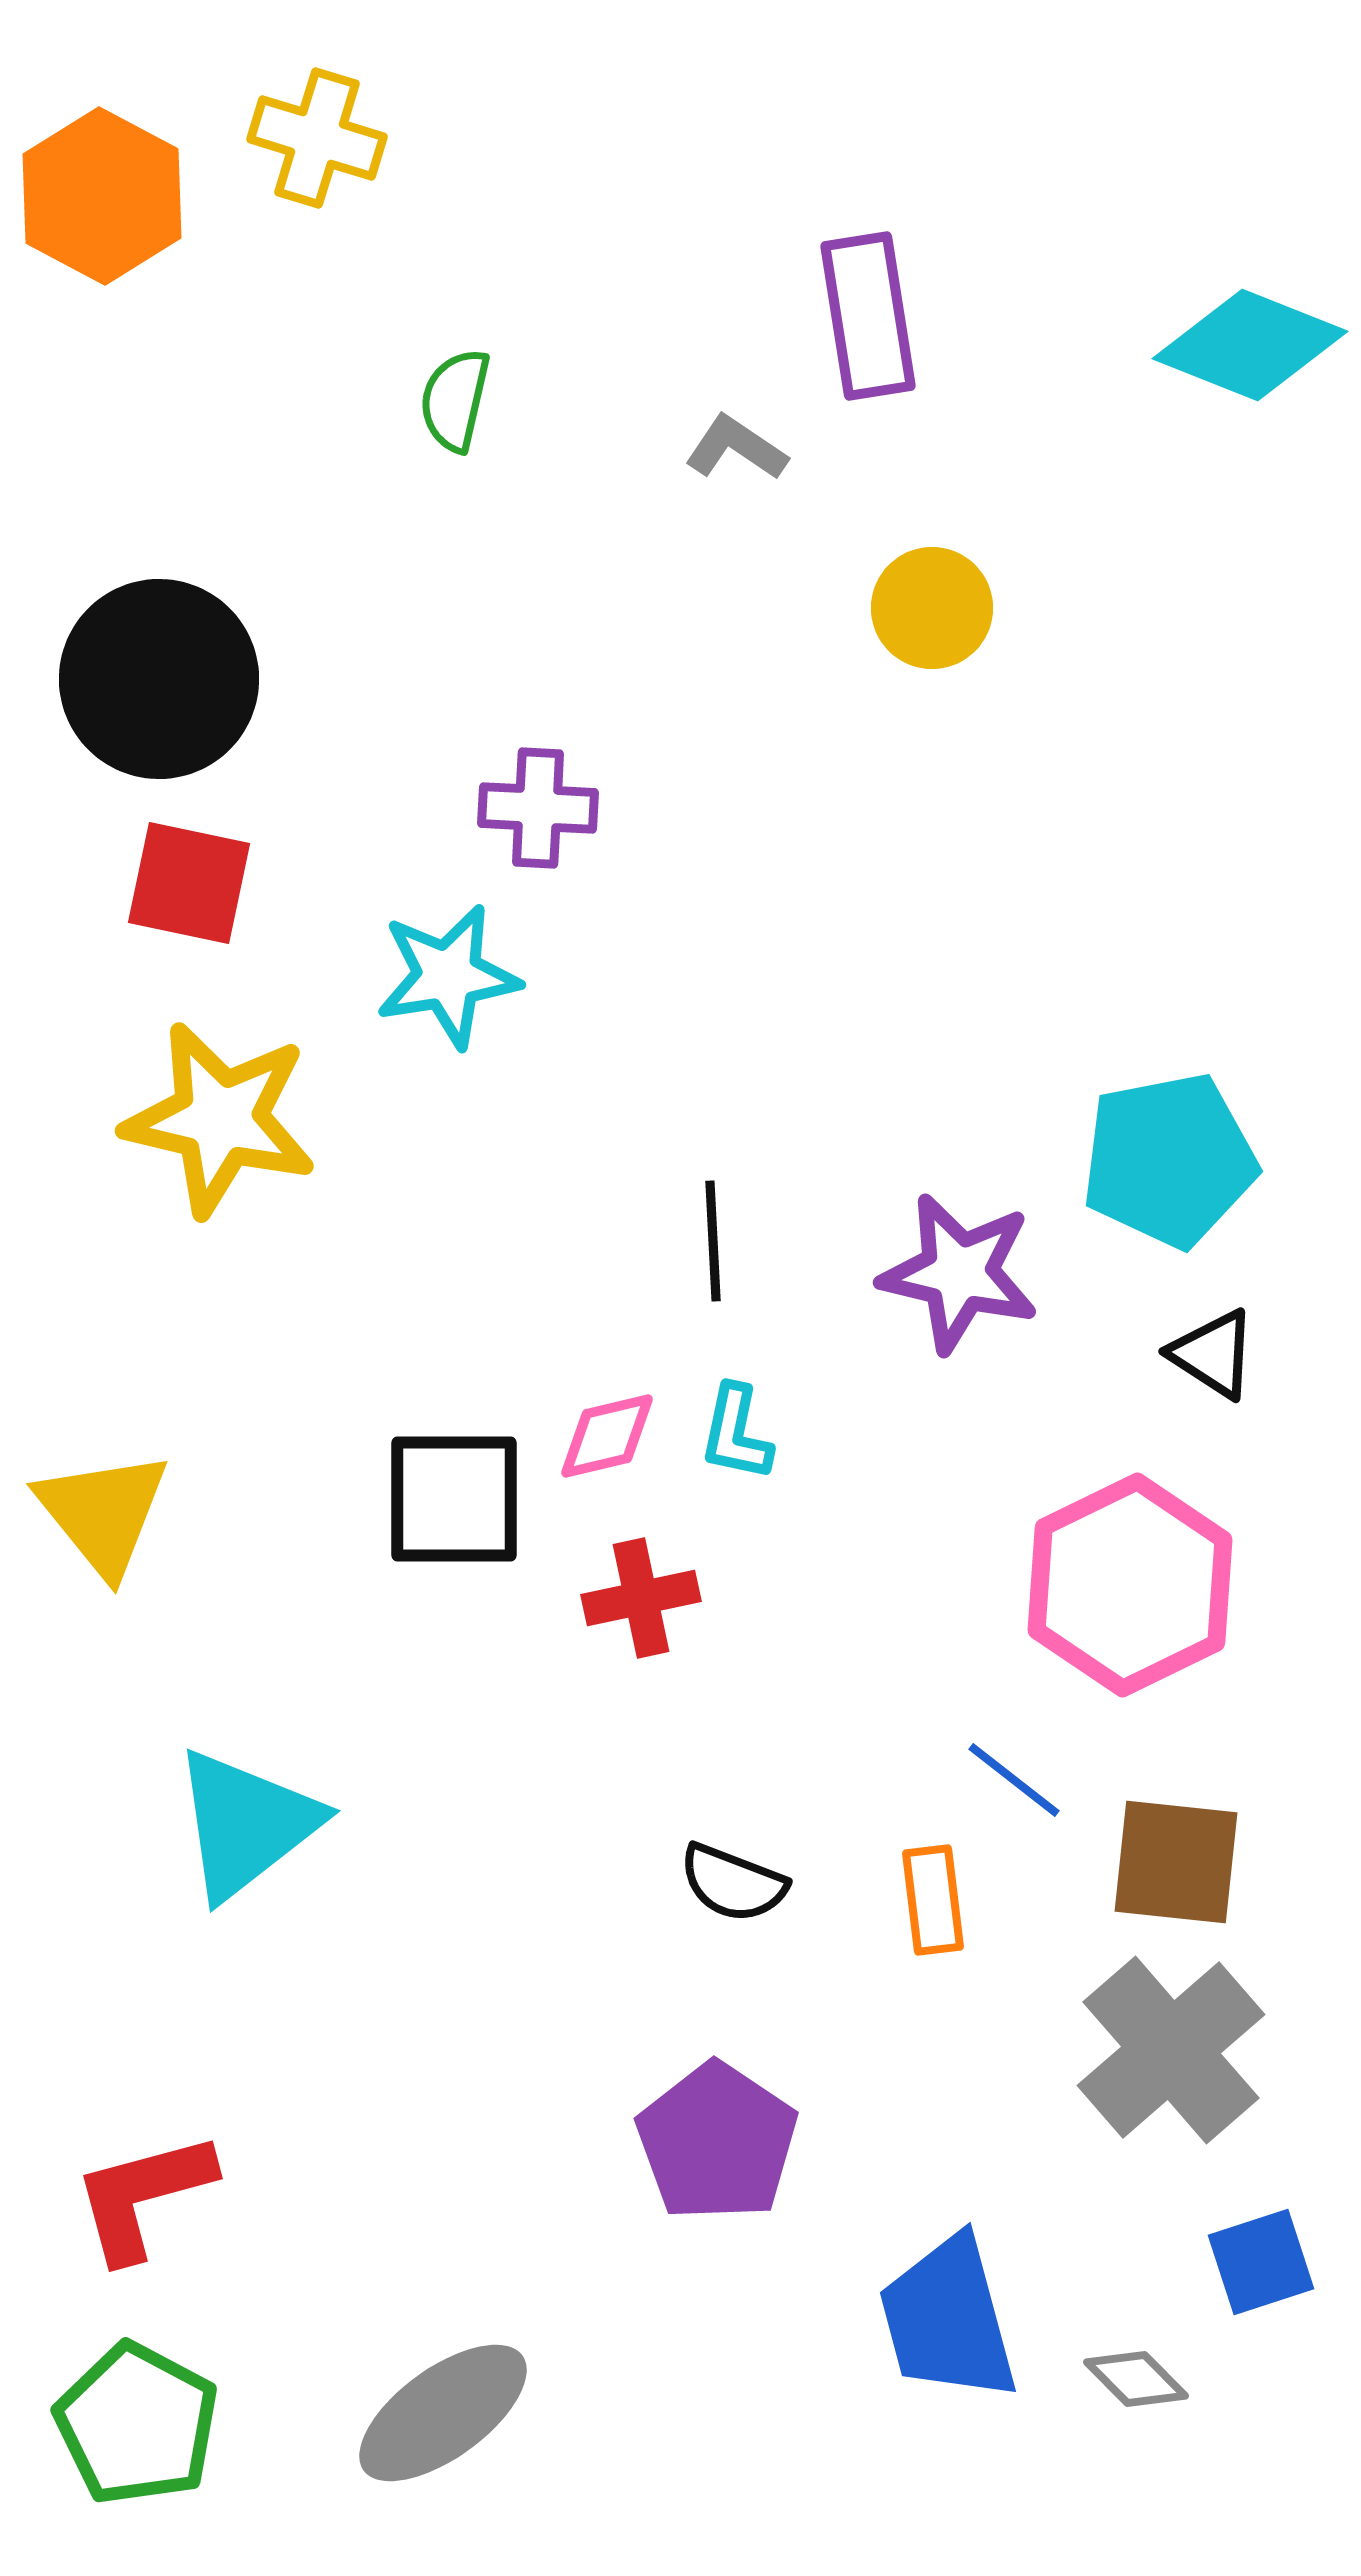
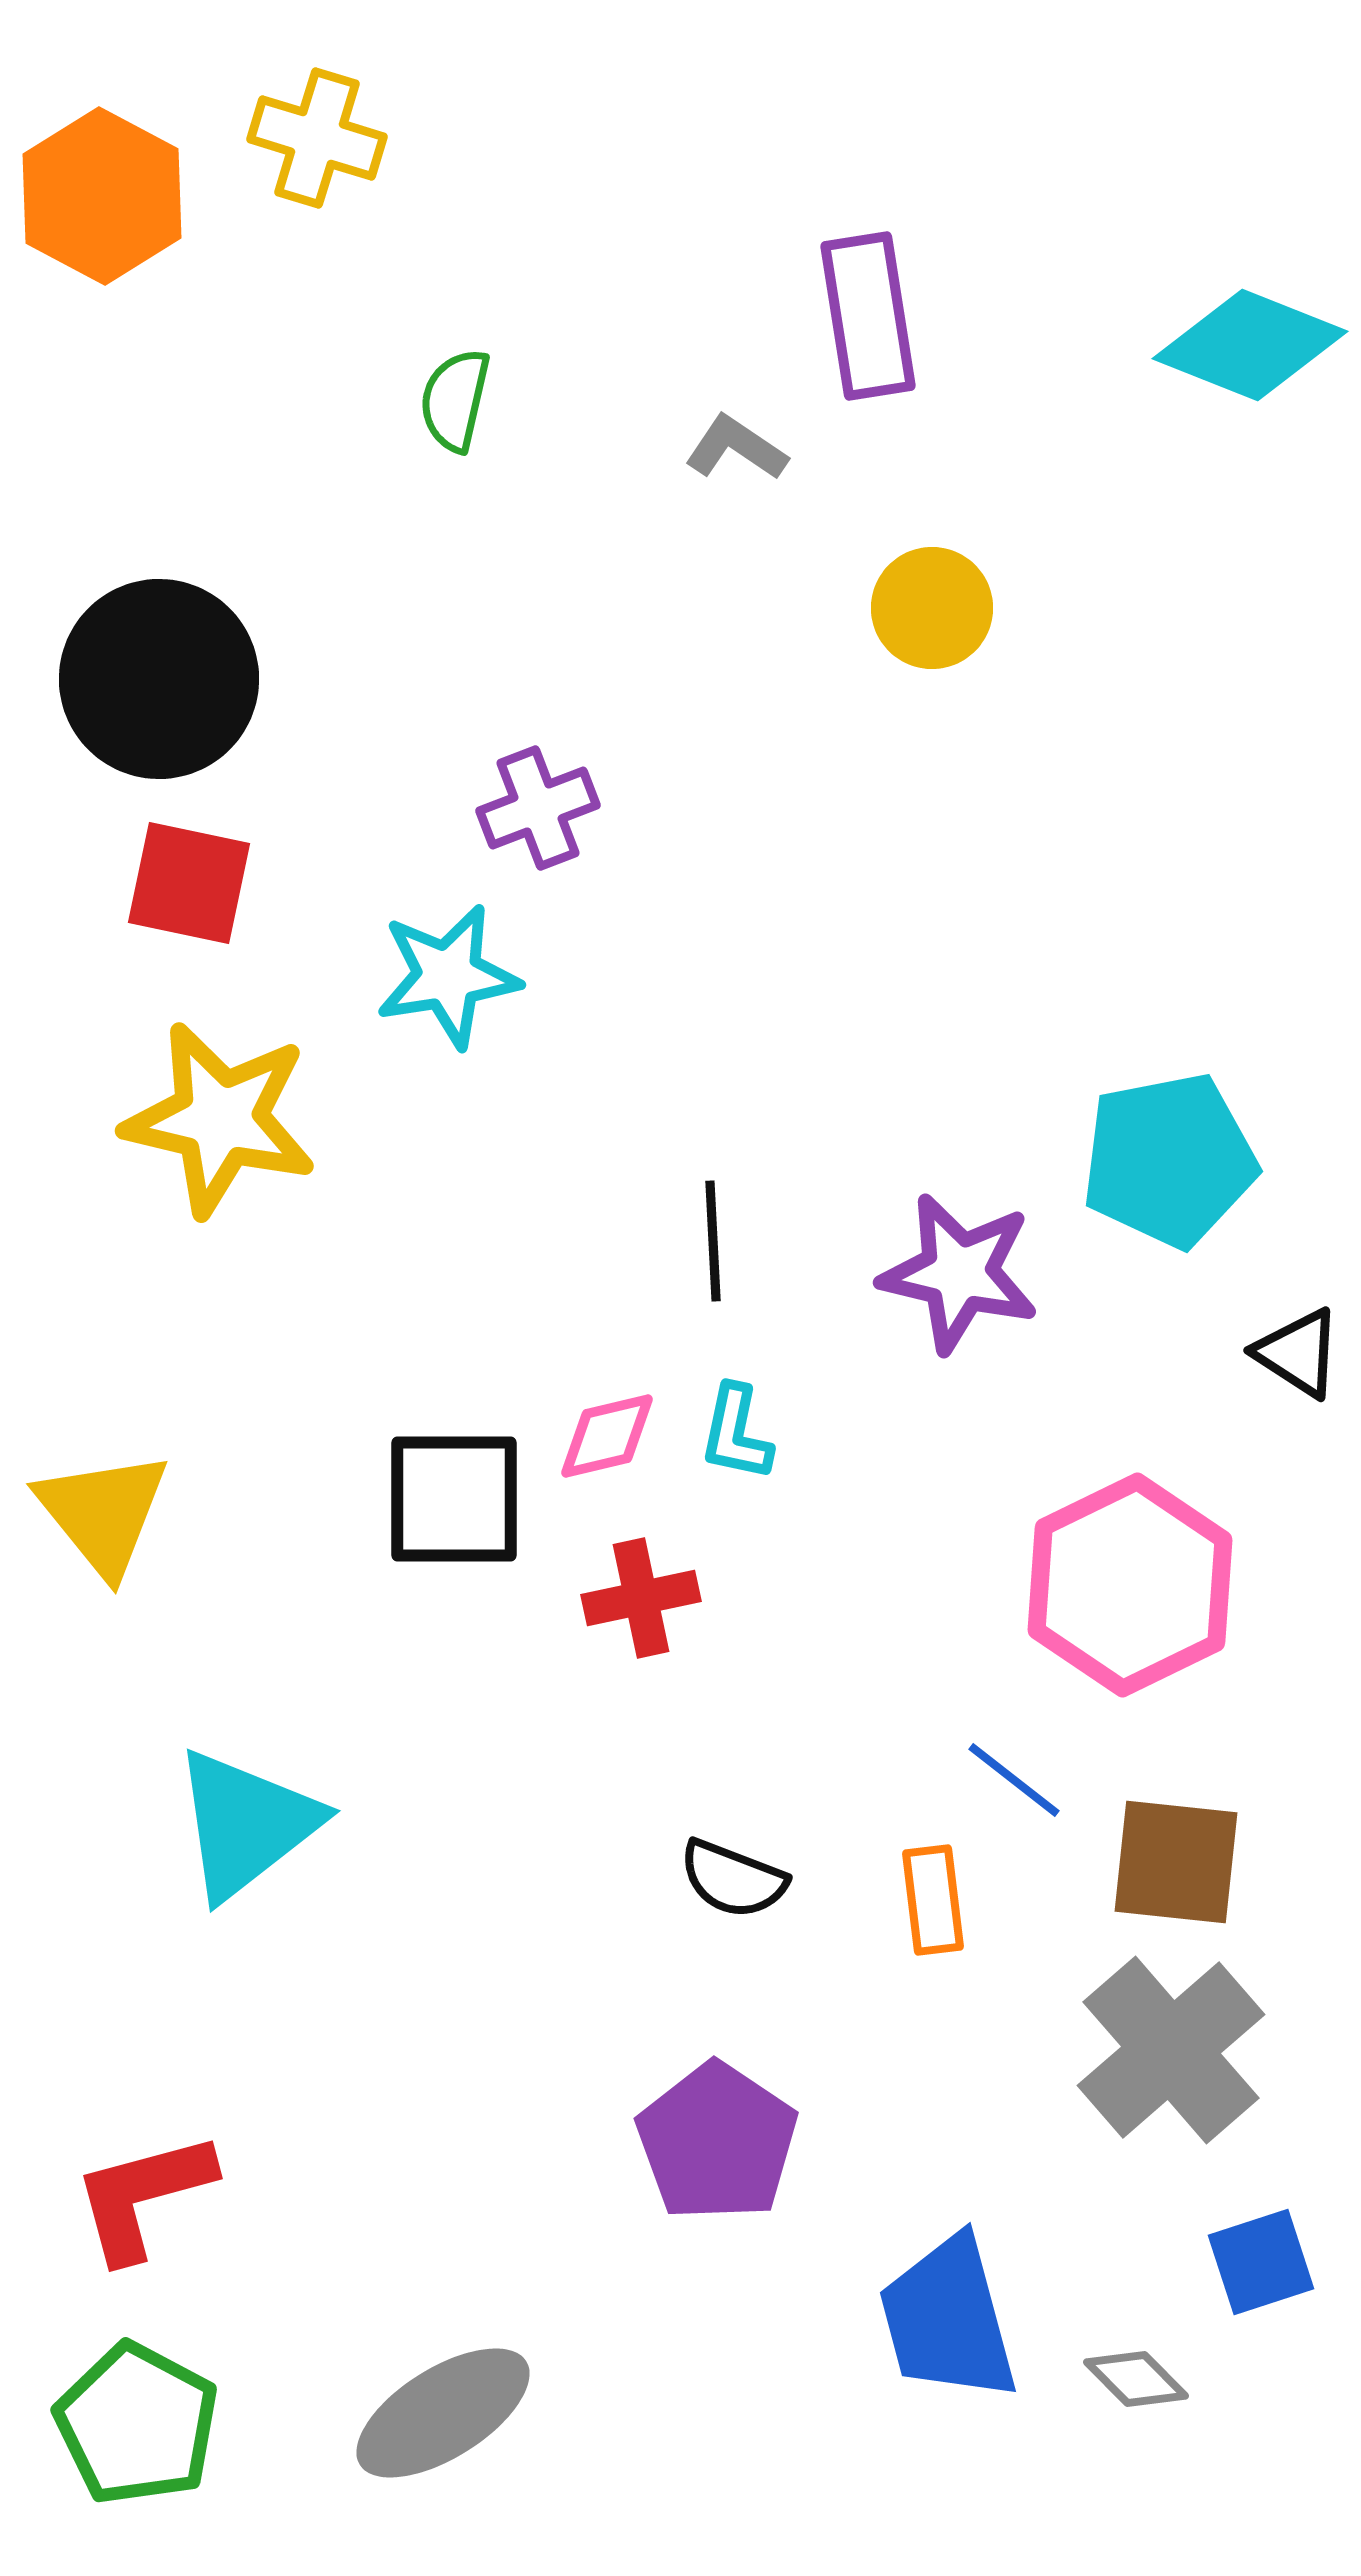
purple cross: rotated 24 degrees counterclockwise
black triangle: moved 85 px right, 1 px up
black semicircle: moved 4 px up
gray ellipse: rotated 4 degrees clockwise
